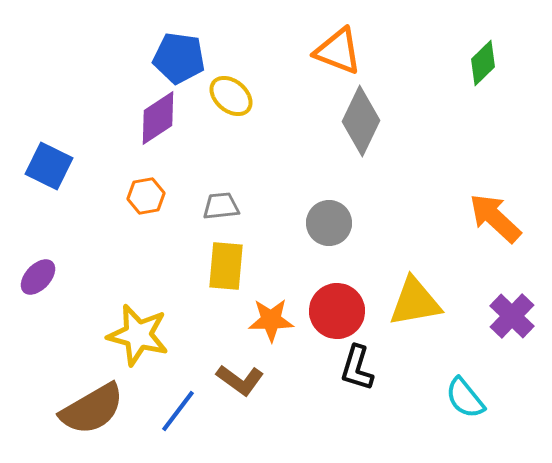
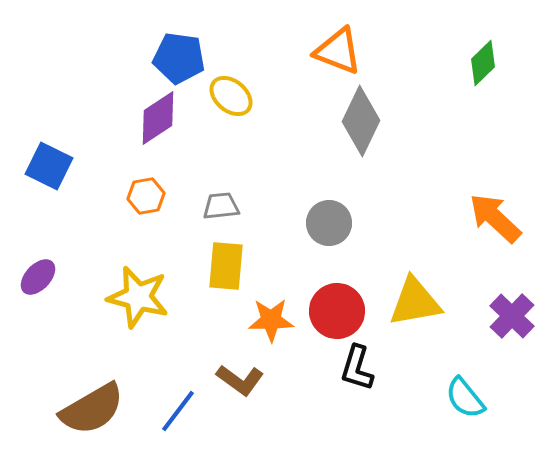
yellow star: moved 38 px up
